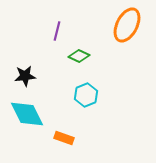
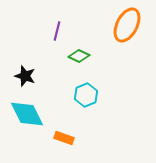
black star: rotated 25 degrees clockwise
